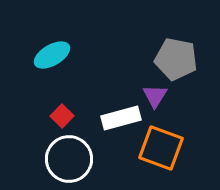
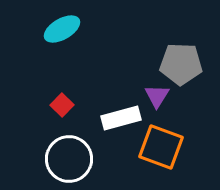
cyan ellipse: moved 10 px right, 26 px up
gray pentagon: moved 5 px right, 5 px down; rotated 9 degrees counterclockwise
purple triangle: moved 2 px right
red square: moved 11 px up
orange square: moved 1 px up
